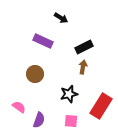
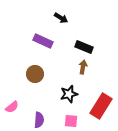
black rectangle: rotated 48 degrees clockwise
pink semicircle: moved 7 px left; rotated 104 degrees clockwise
purple semicircle: rotated 14 degrees counterclockwise
